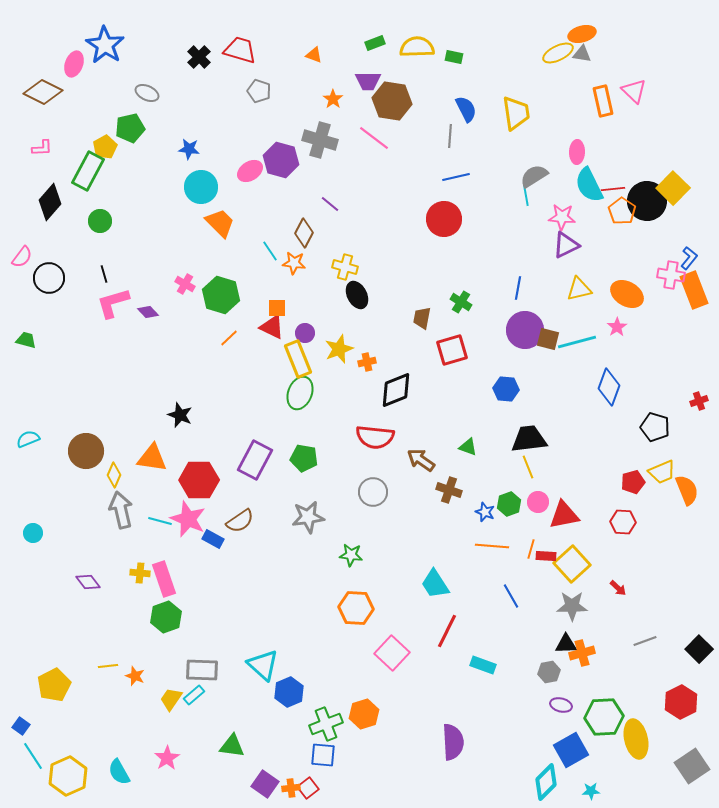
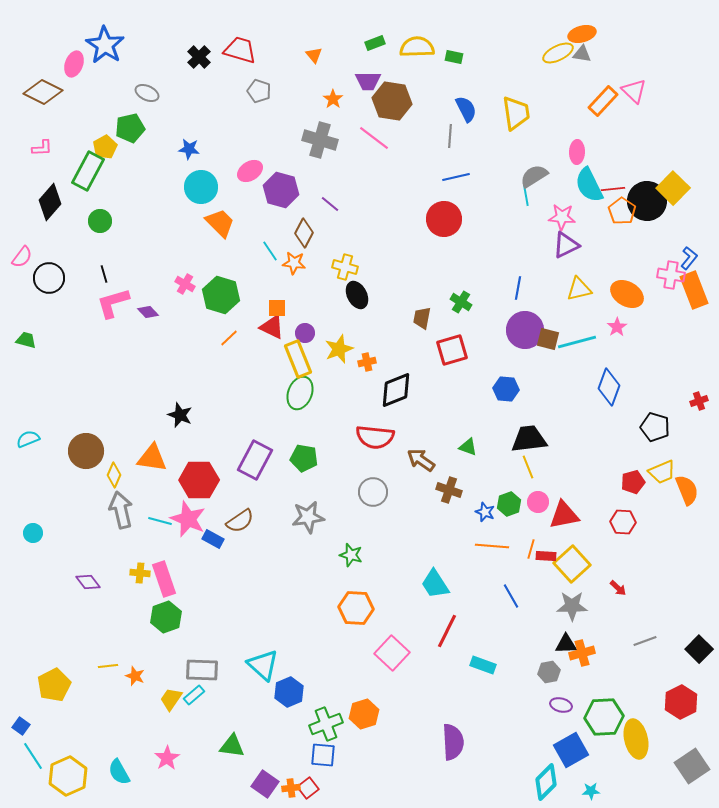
orange triangle at (314, 55): rotated 30 degrees clockwise
orange rectangle at (603, 101): rotated 56 degrees clockwise
purple hexagon at (281, 160): moved 30 px down
green star at (351, 555): rotated 10 degrees clockwise
